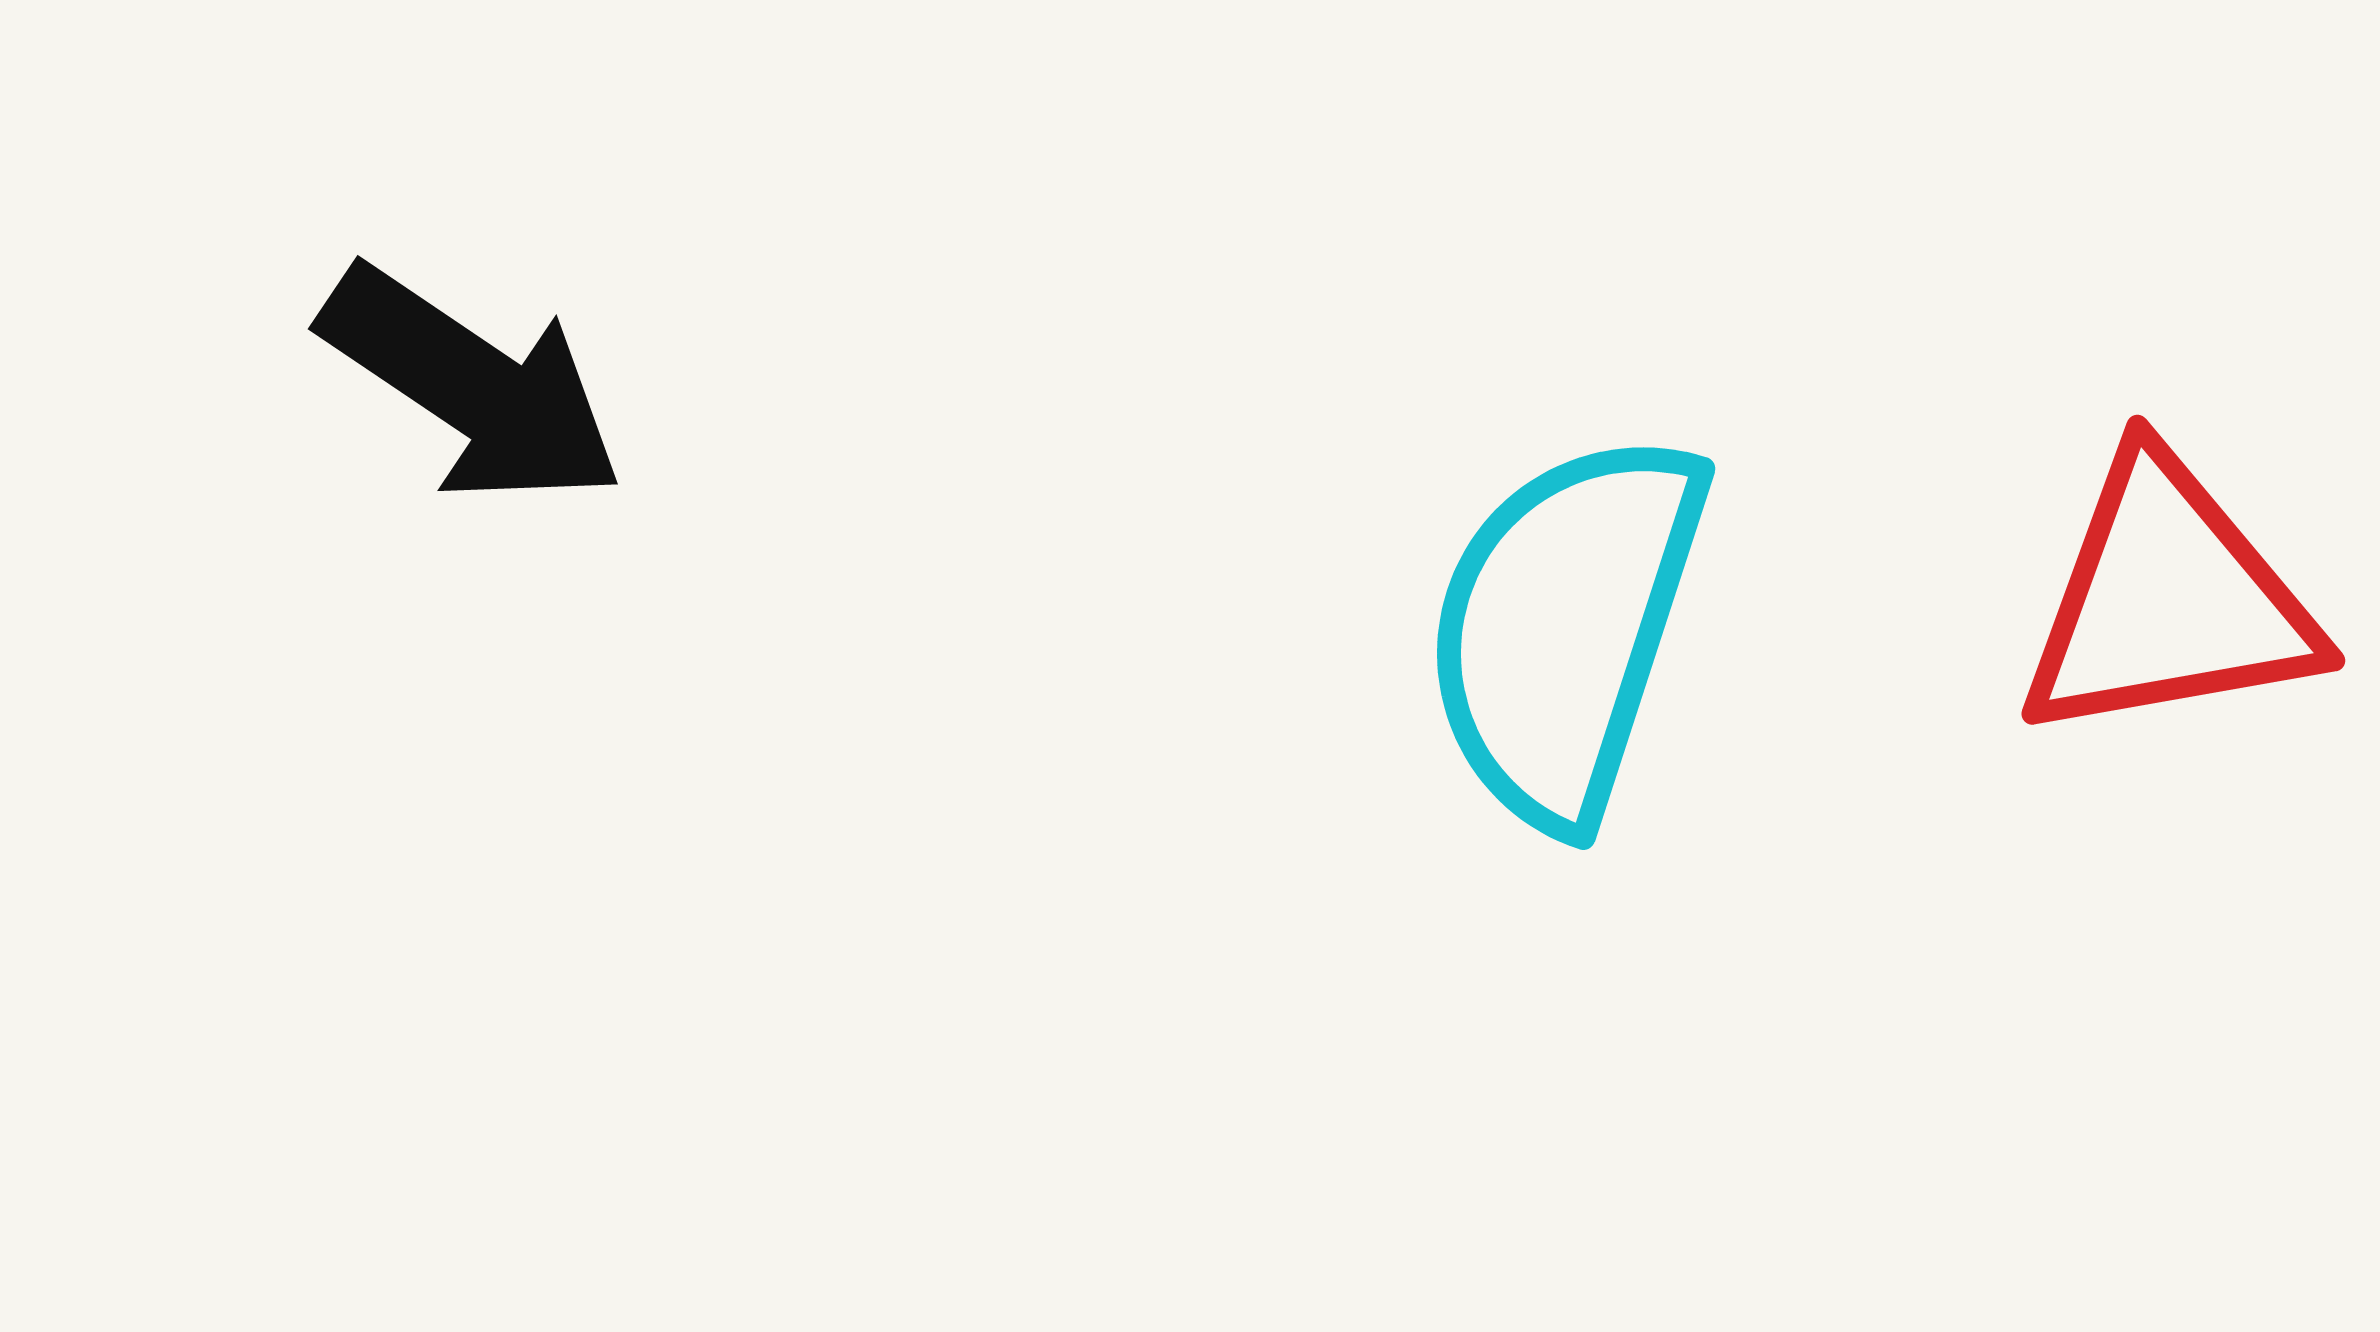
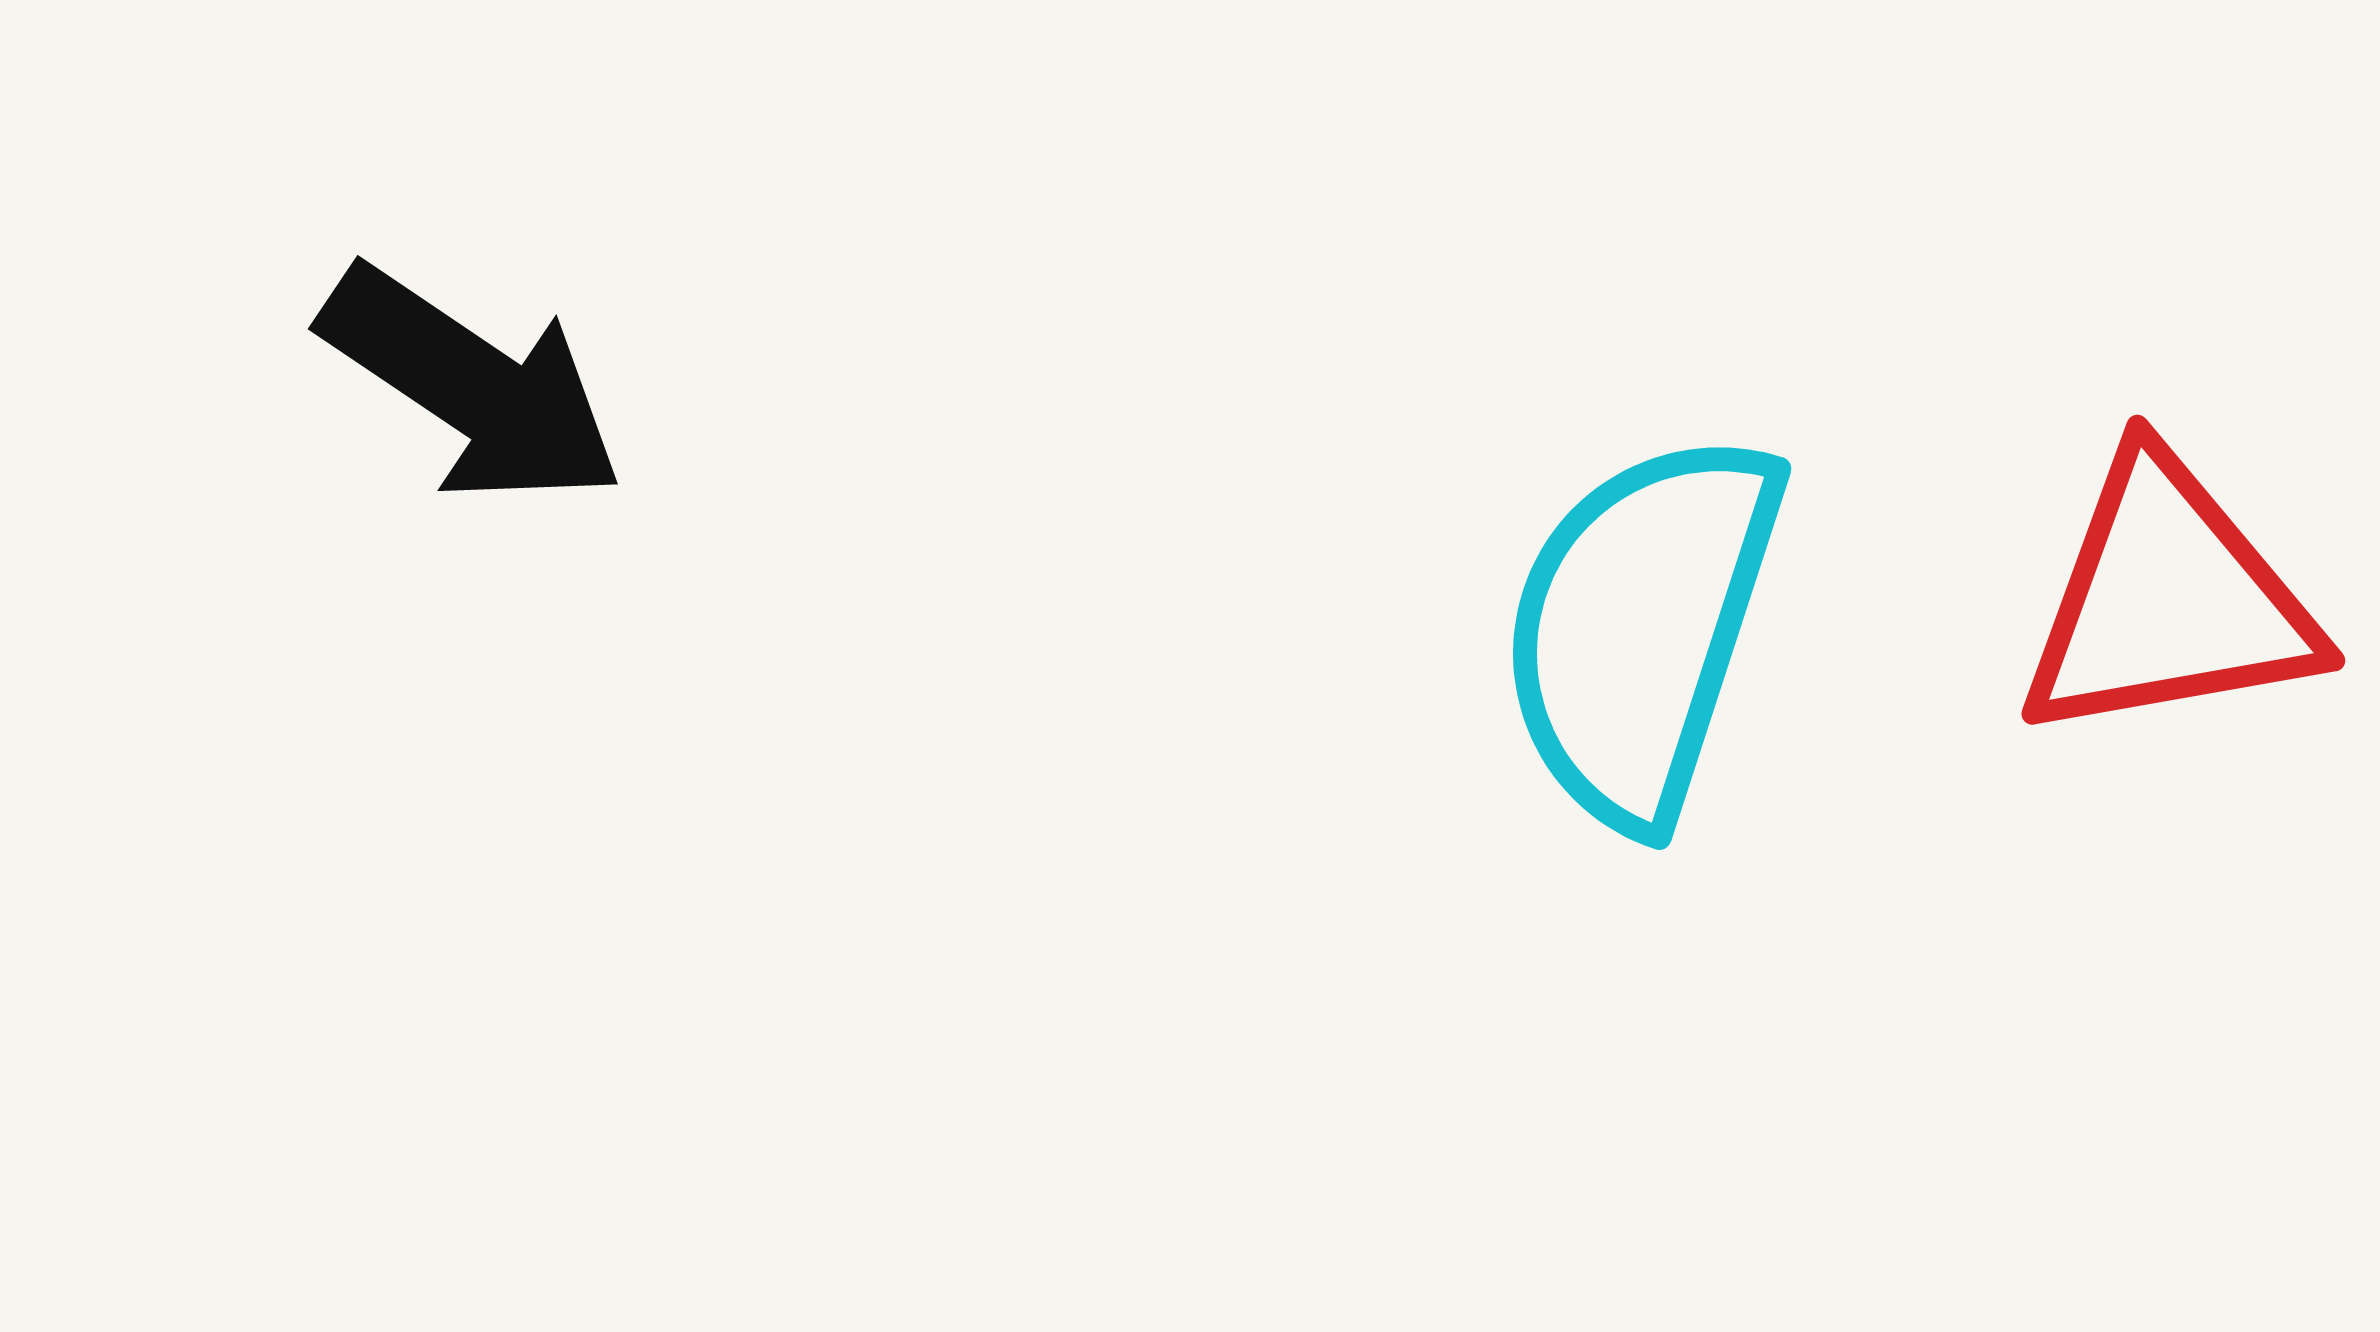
cyan semicircle: moved 76 px right
